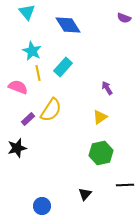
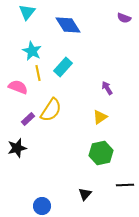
cyan triangle: rotated 18 degrees clockwise
